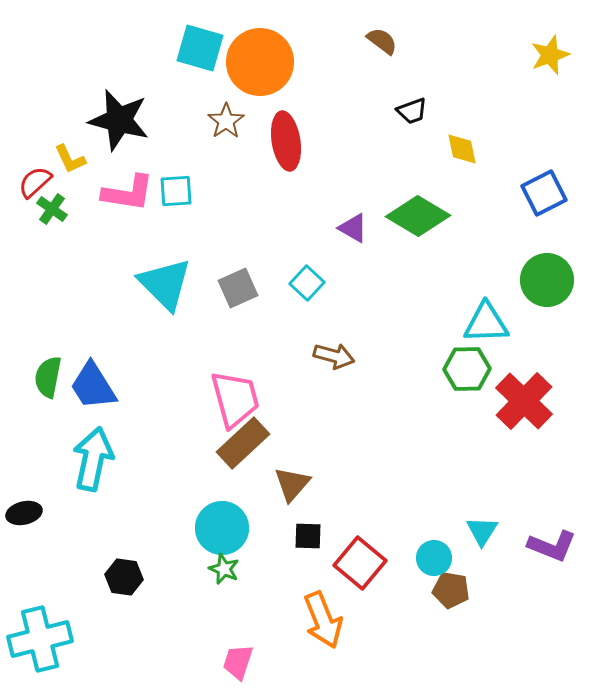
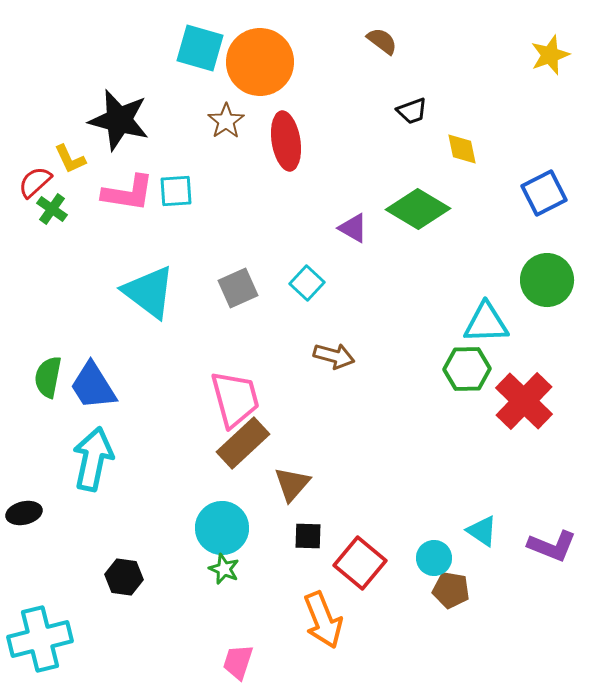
green diamond at (418, 216): moved 7 px up
cyan triangle at (165, 284): moved 16 px left, 8 px down; rotated 8 degrees counterclockwise
cyan triangle at (482, 531): rotated 28 degrees counterclockwise
